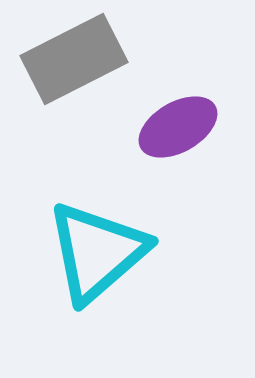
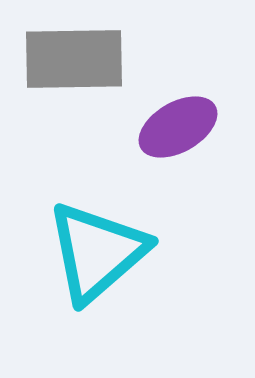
gray rectangle: rotated 26 degrees clockwise
